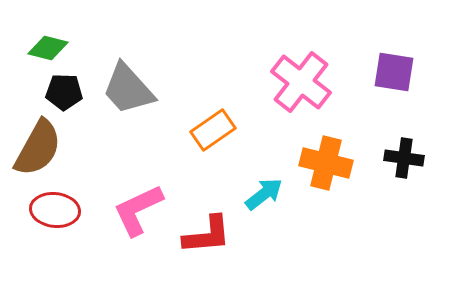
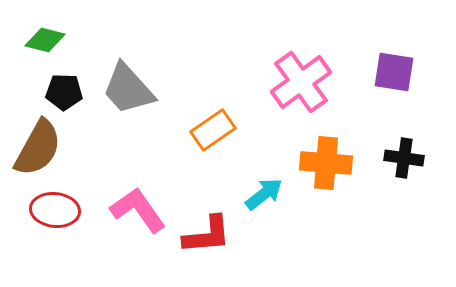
green diamond: moved 3 px left, 8 px up
pink cross: rotated 16 degrees clockwise
orange cross: rotated 9 degrees counterclockwise
pink L-shape: rotated 80 degrees clockwise
